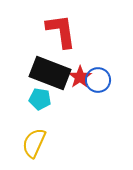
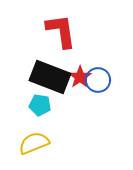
black rectangle: moved 4 px down
cyan pentagon: moved 6 px down
yellow semicircle: rotated 44 degrees clockwise
